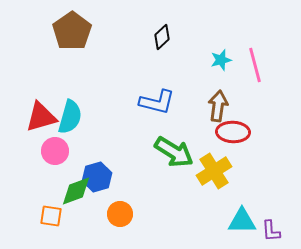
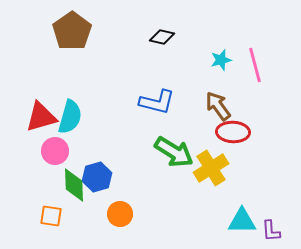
black diamond: rotated 55 degrees clockwise
brown arrow: rotated 44 degrees counterclockwise
yellow cross: moved 3 px left, 3 px up
green diamond: moved 2 px left, 6 px up; rotated 72 degrees counterclockwise
